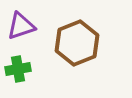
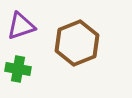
green cross: rotated 20 degrees clockwise
